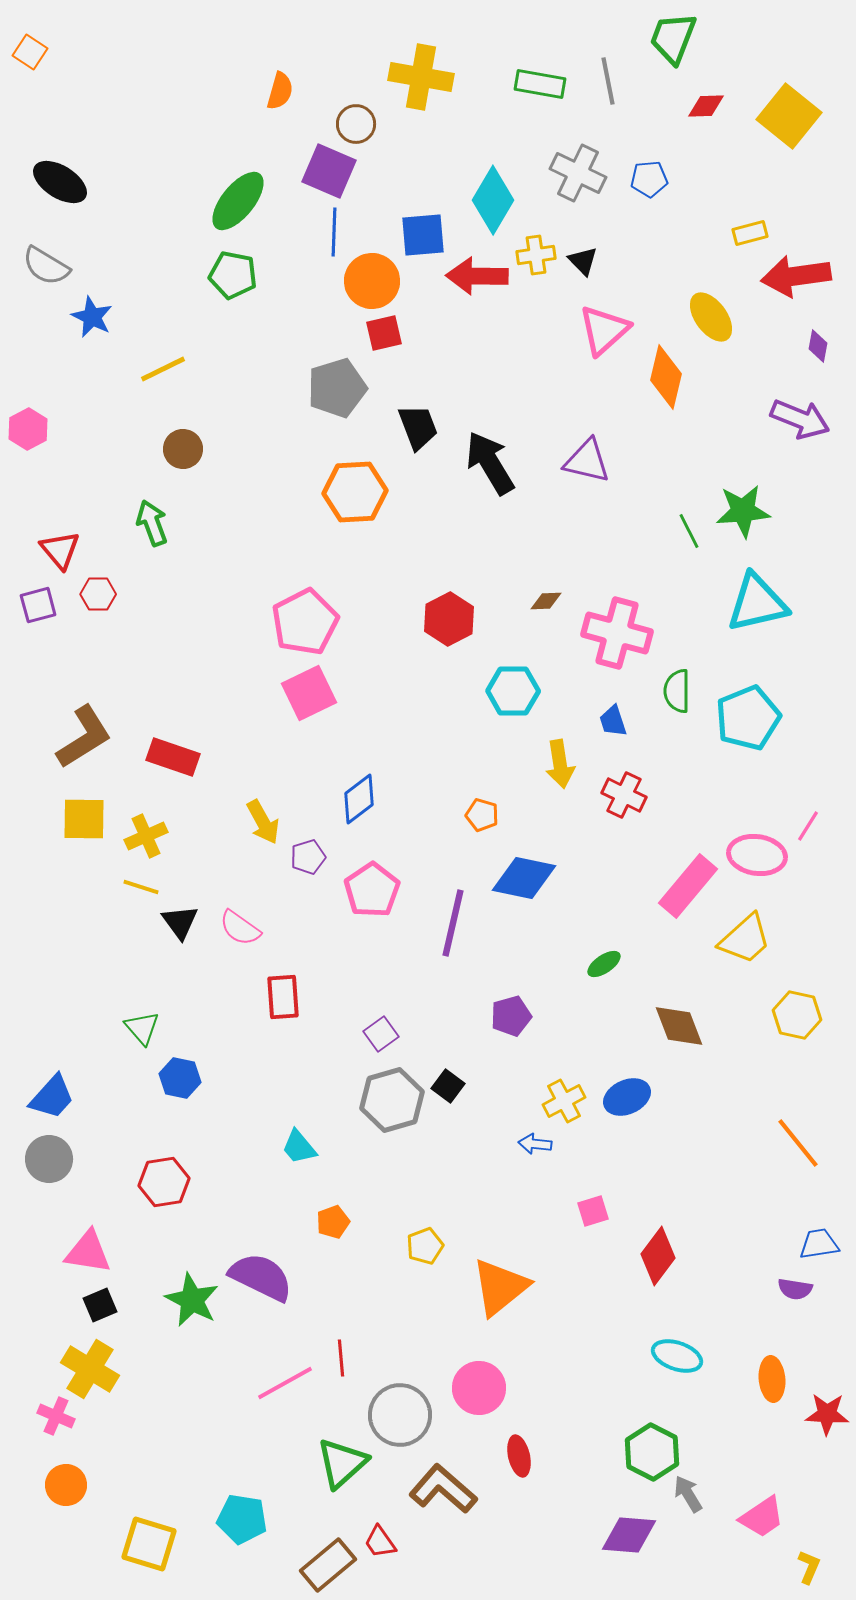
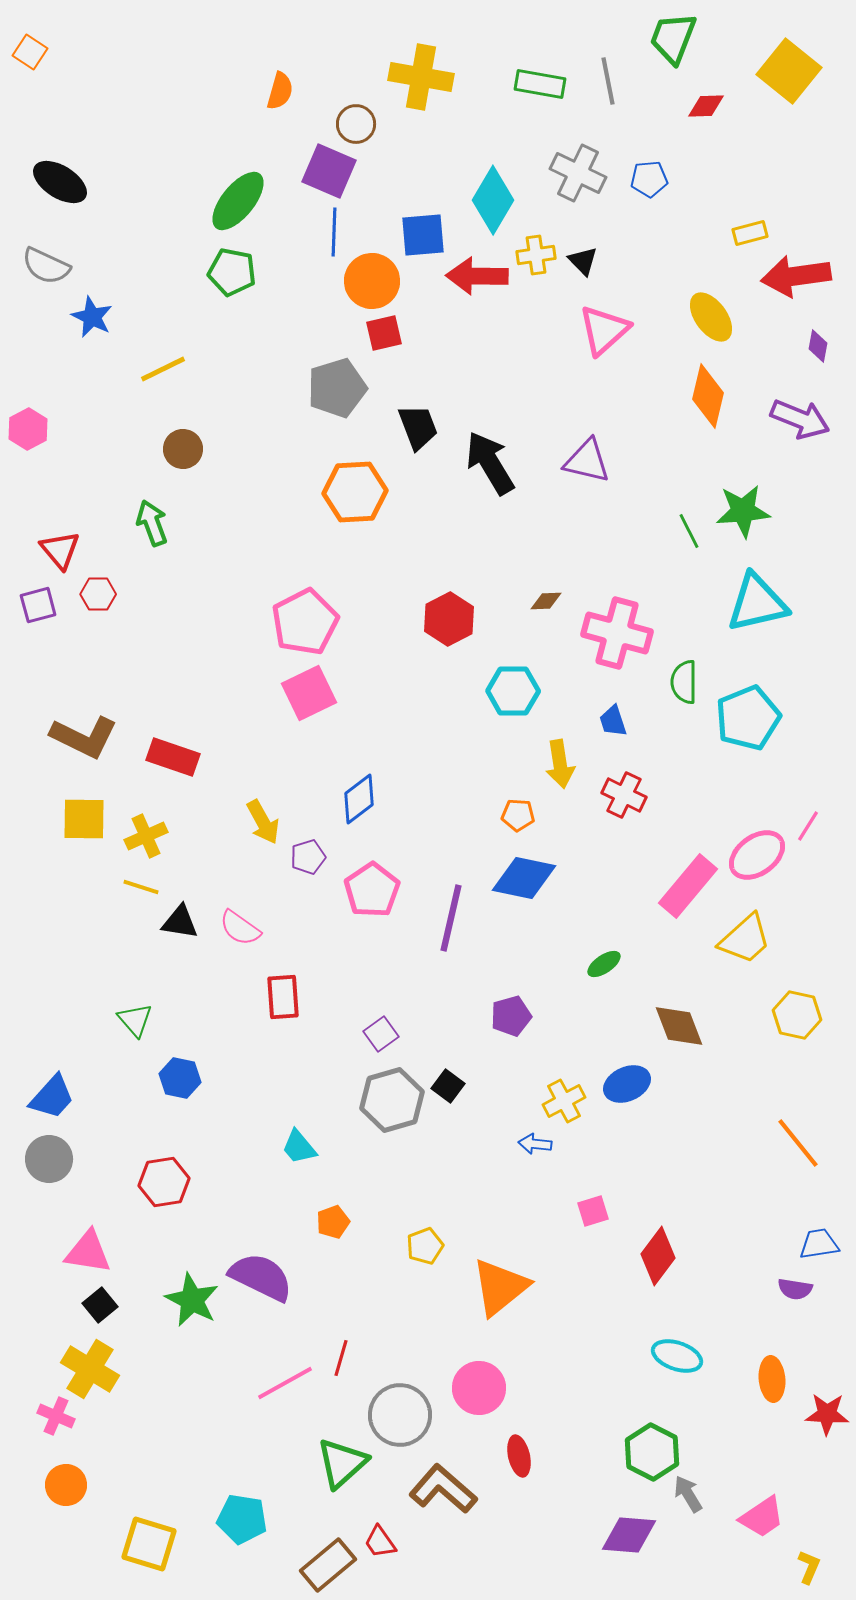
yellow square at (789, 116): moved 45 px up
gray semicircle at (46, 266): rotated 6 degrees counterclockwise
green pentagon at (233, 275): moved 1 px left, 3 px up
orange diamond at (666, 377): moved 42 px right, 19 px down
green semicircle at (677, 691): moved 7 px right, 9 px up
brown L-shape at (84, 737): rotated 58 degrees clockwise
orange pentagon at (482, 815): moved 36 px right; rotated 12 degrees counterclockwise
pink ellipse at (757, 855): rotated 44 degrees counterclockwise
black triangle at (180, 922): rotated 45 degrees counterclockwise
purple line at (453, 923): moved 2 px left, 5 px up
green triangle at (142, 1028): moved 7 px left, 8 px up
blue ellipse at (627, 1097): moved 13 px up
black square at (100, 1305): rotated 16 degrees counterclockwise
red line at (341, 1358): rotated 21 degrees clockwise
